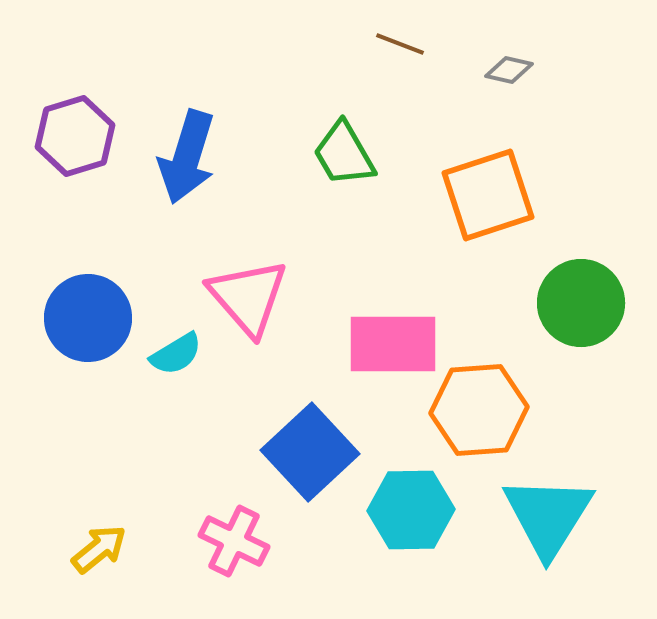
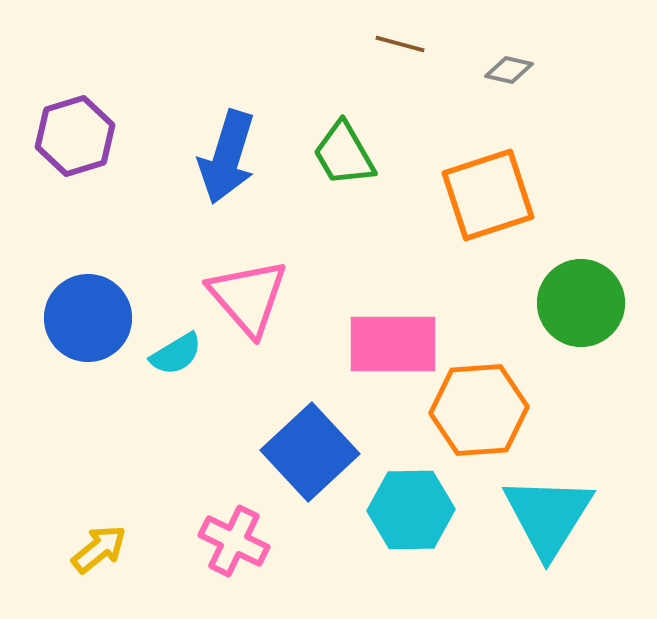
brown line: rotated 6 degrees counterclockwise
blue arrow: moved 40 px right
